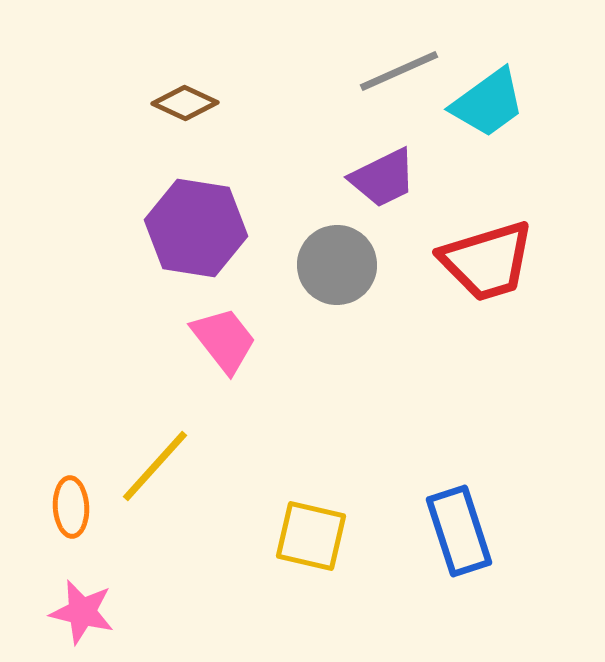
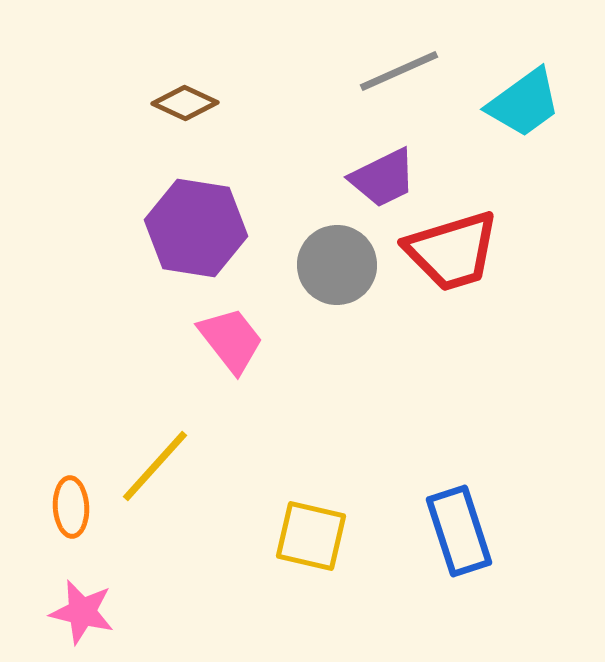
cyan trapezoid: moved 36 px right
red trapezoid: moved 35 px left, 10 px up
pink trapezoid: moved 7 px right
